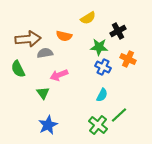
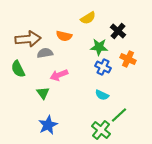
black cross: rotated 21 degrees counterclockwise
cyan semicircle: rotated 88 degrees clockwise
green cross: moved 3 px right, 5 px down
